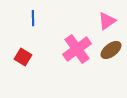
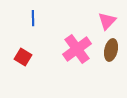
pink triangle: rotated 12 degrees counterclockwise
brown ellipse: rotated 40 degrees counterclockwise
